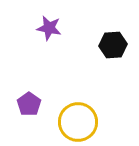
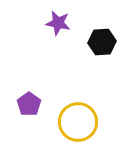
purple star: moved 9 px right, 5 px up
black hexagon: moved 11 px left, 3 px up
